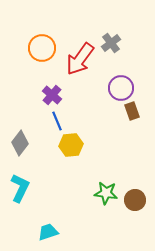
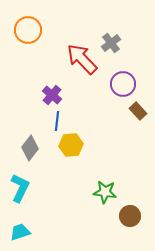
orange circle: moved 14 px left, 18 px up
red arrow: moved 2 px right; rotated 100 degrees clockwise
purple circle: moved 2 px right, 4 px up
brown rectangle: moved 6 px right; rotated 24 degrees counterclockwise
blue line: rotated 30 degrees clockwise
gray diamond: moved 10 px right, 5 px down
green star: moved 1 px left, 1 px up
brown circle: moved 5 px left, 16 px down
cyan trapezoid: moved 28 px left
